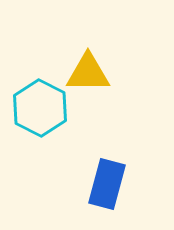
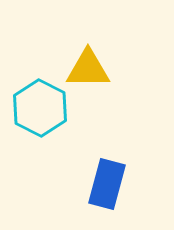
yellow triangle: moved 4 px up
